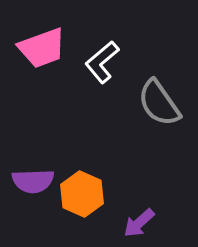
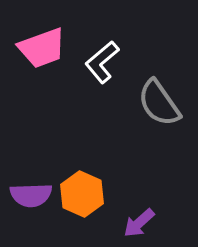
purple semicircle: moved 2 px left, 14 px down
